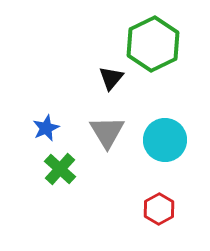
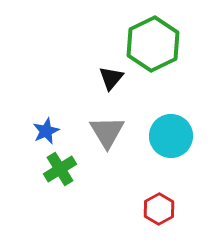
blue star: moved 3 px down
cyan circle: moved 6 px right, 4 px up
green cross: rotated 16 degrees clockwise
